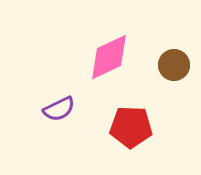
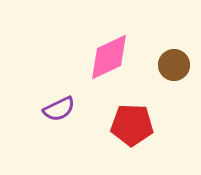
red pentagon: moved 1 px right, 2 px up
